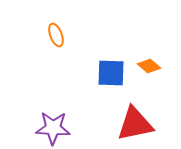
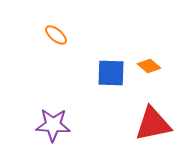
orange ellipse: rotated 30 degrees counterclockwise
red triangle: moved 18 px right
purple star: moved 3 px up
